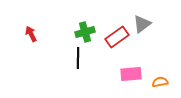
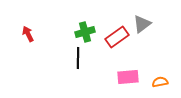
red arrow: moved 3 px left
pink rectangle: moved 3 px left, 3 px down
